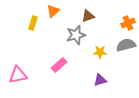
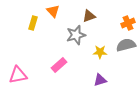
orange triangle: rotated 32 degrees counterclockwise
brown triangle: moved 1 px right
